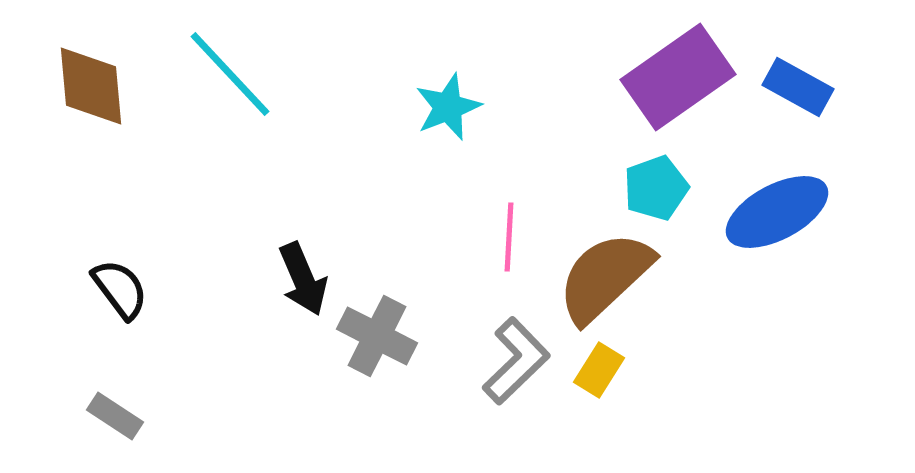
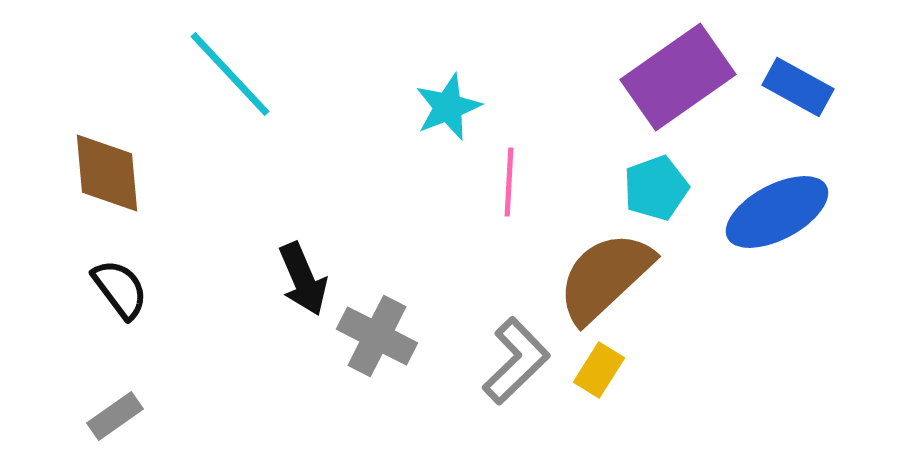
brown diamond: moved 16 px right, 87 px down
pink line: moved 55 px up
gray rectangle: rotated 68 degrees counterclockwise
